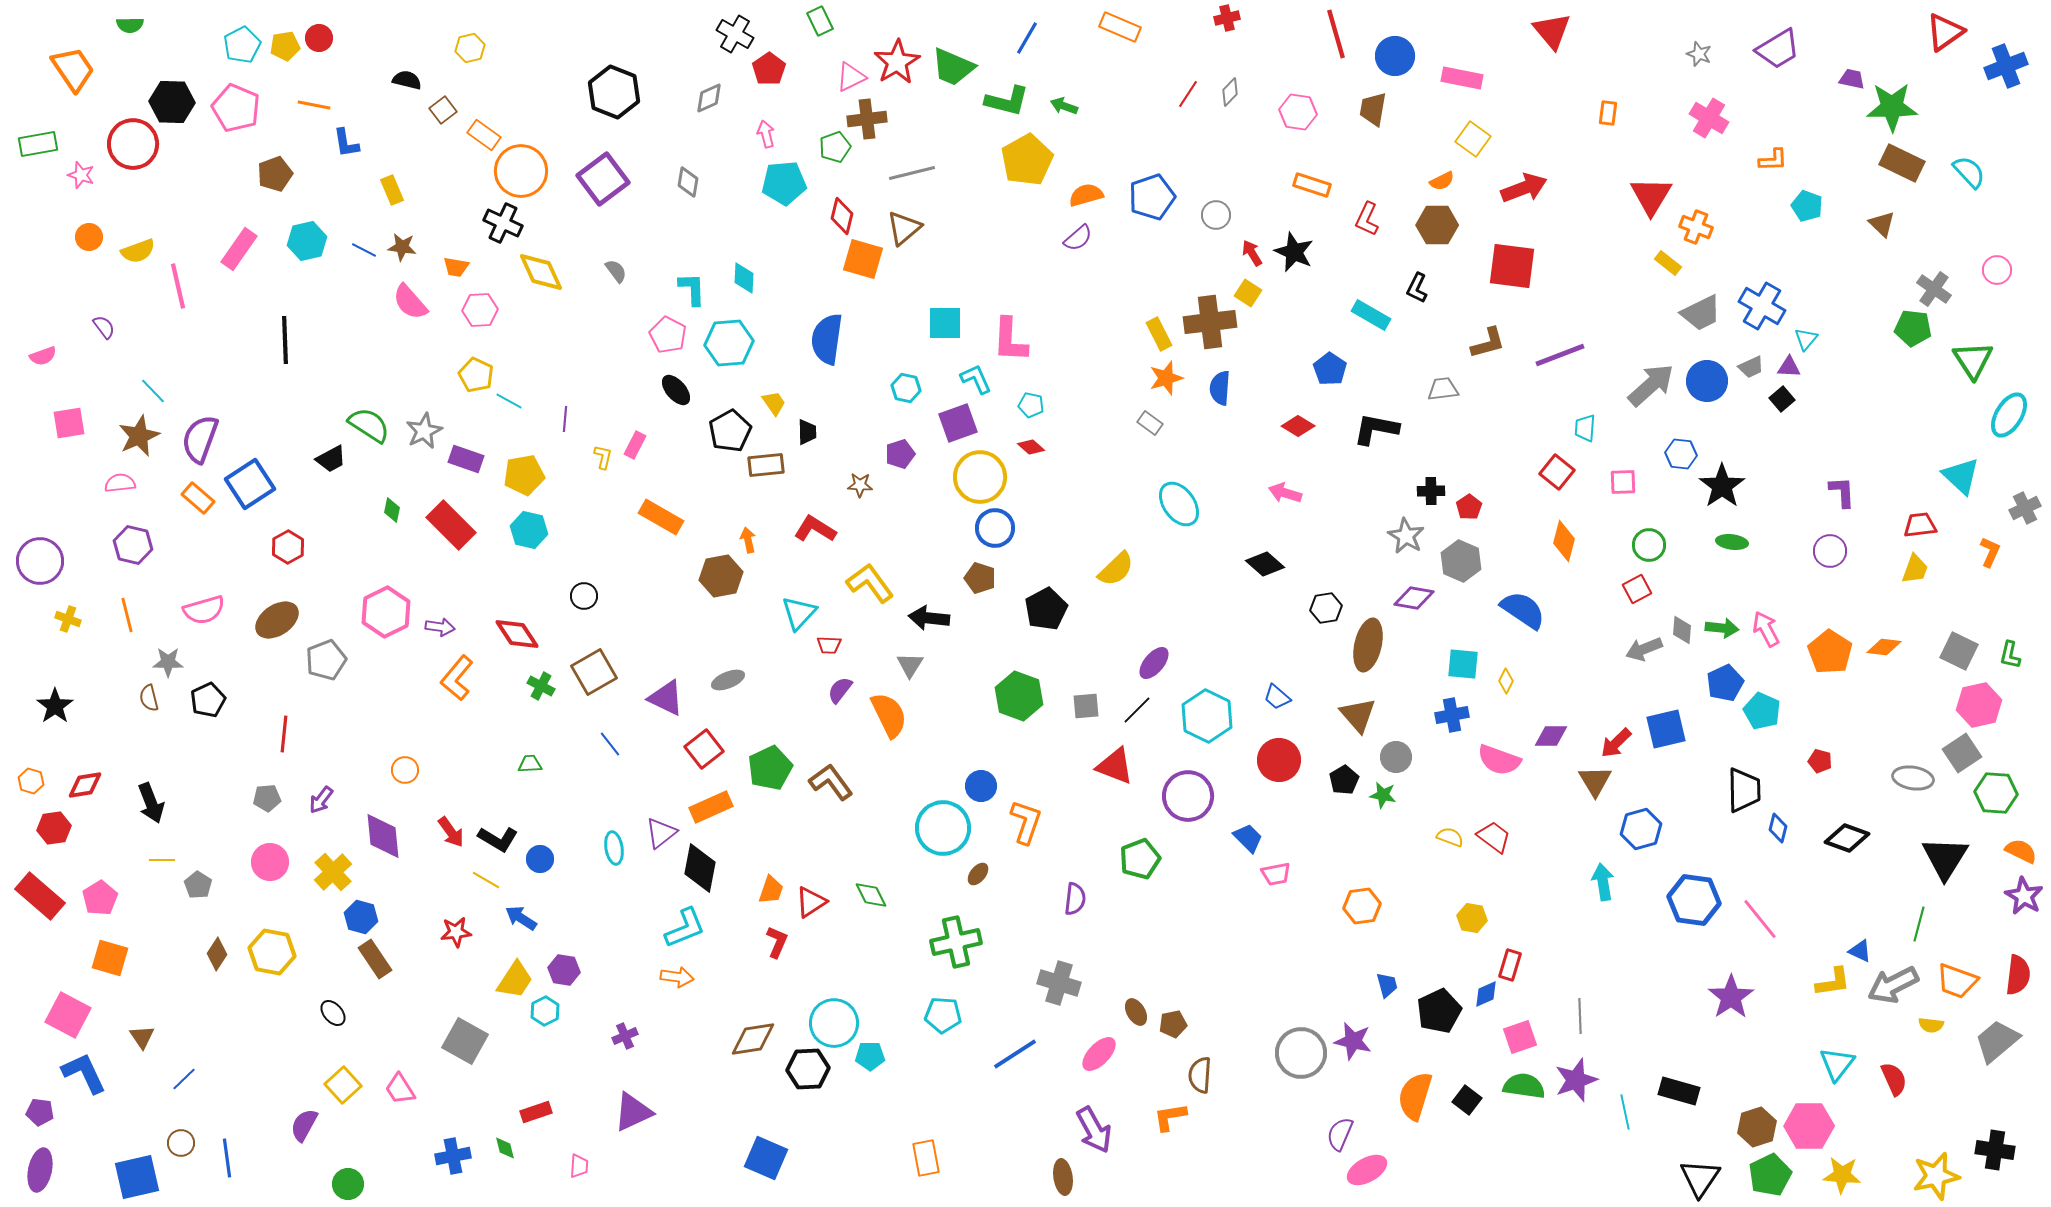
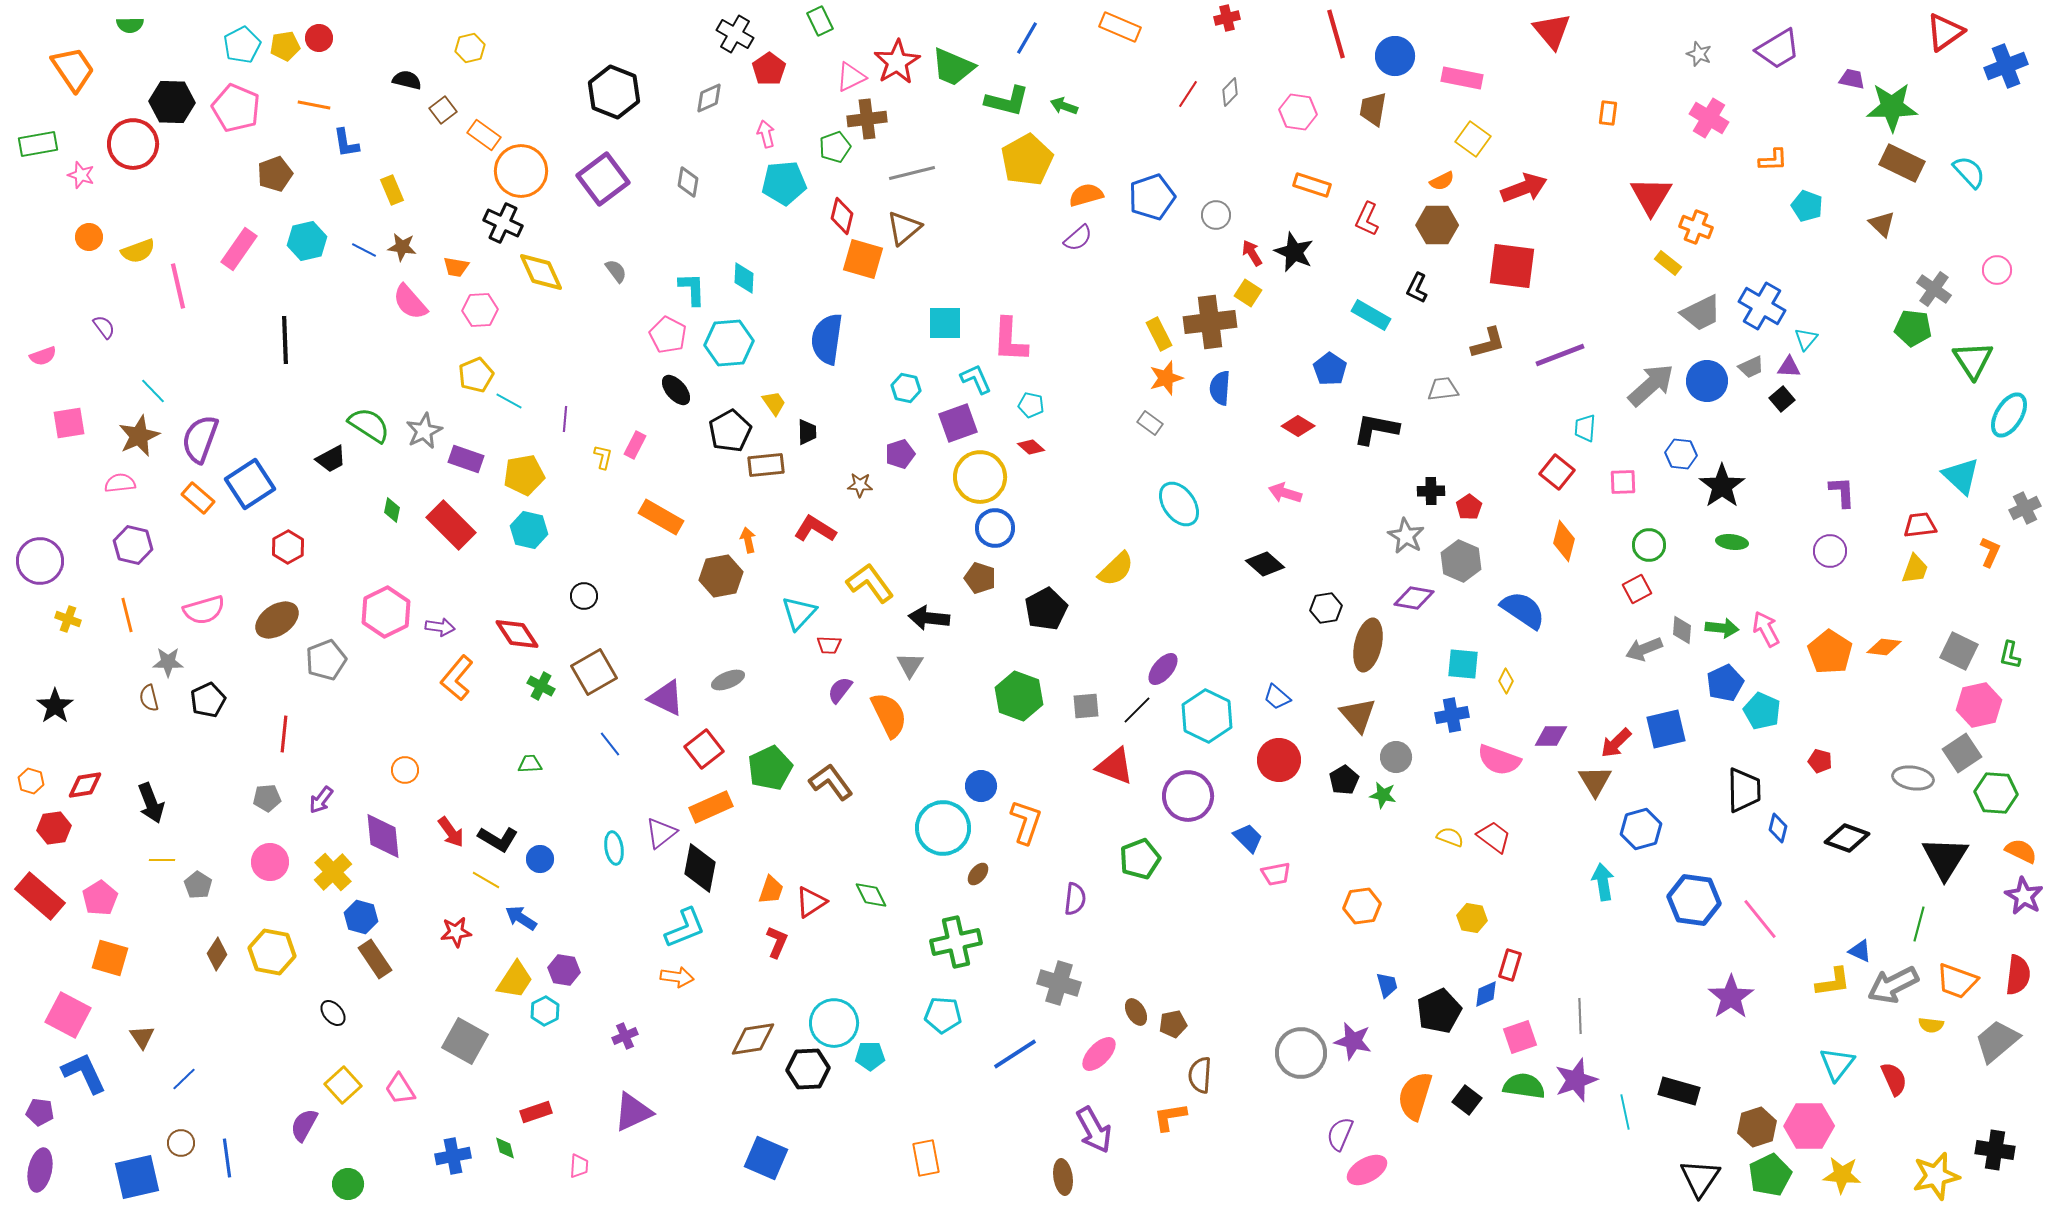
yellow pentagon at (476, 375): rotated 24 degrees clockwise
purple ellipse at (1154, 663): moved 9 px right, 6 px down
